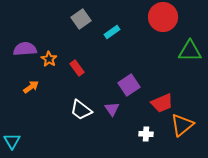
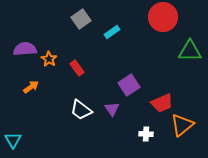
cyan triangle: moved 1 px right, 1 px up
